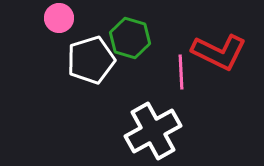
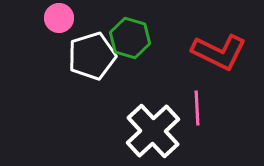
white pentagon: moved 1 px right, 4 px up
pink line: moved 16 px right, 36 px down
white cross: rotated 14 degrees counterclockwise
